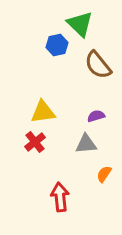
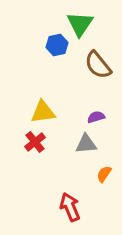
green triangle: rotated 20 degrees clockwise
purple semicircle: moved 1 px down
red arrow: moved 10 px right, 10 px down; rotated 16 degrees counterclockwise
